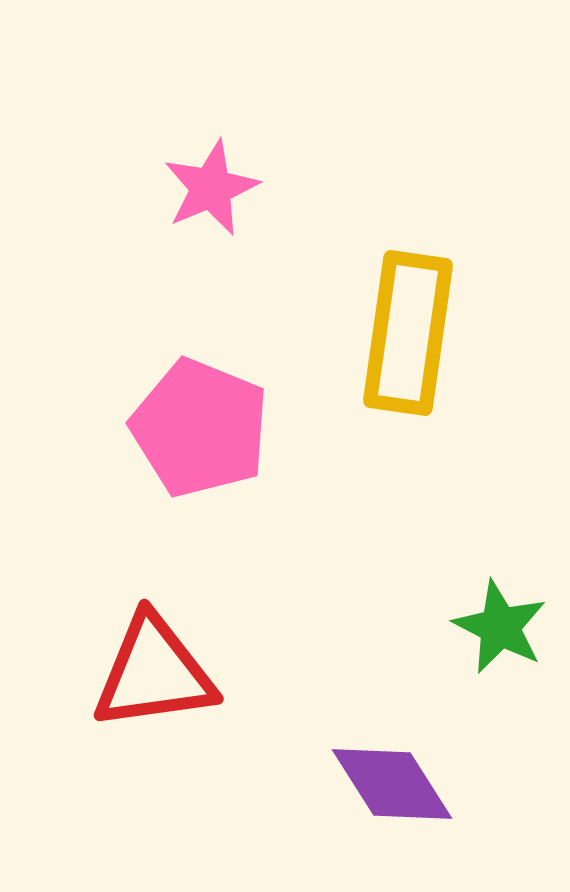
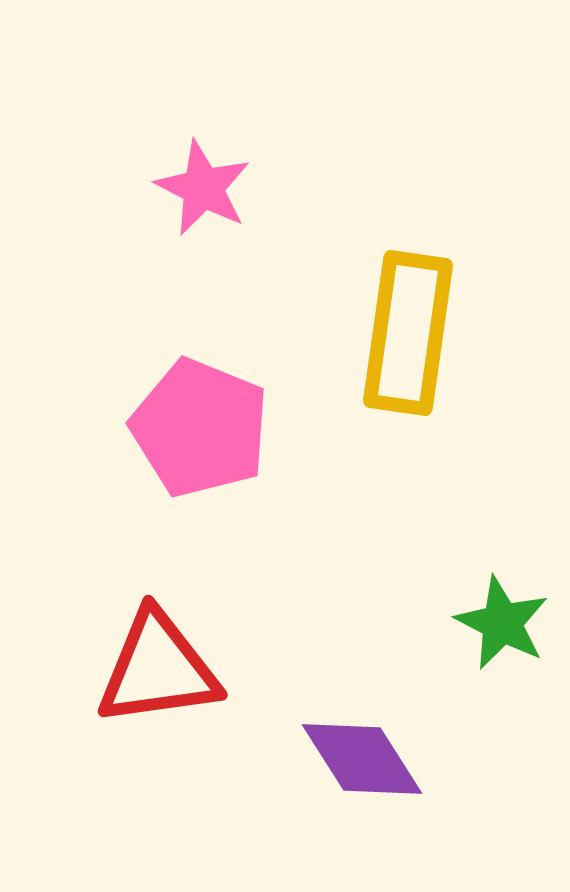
pink star: moved 8 px left; rotated 22 degrees counterclockwise
green star: moved 2 px right, 4 px up
red triangle: moved 4 px right, 4 px up
purple diamond: moved 30 px left, 25 px up
